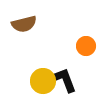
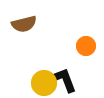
yellow circle: moved 1 px right, 2 px down
